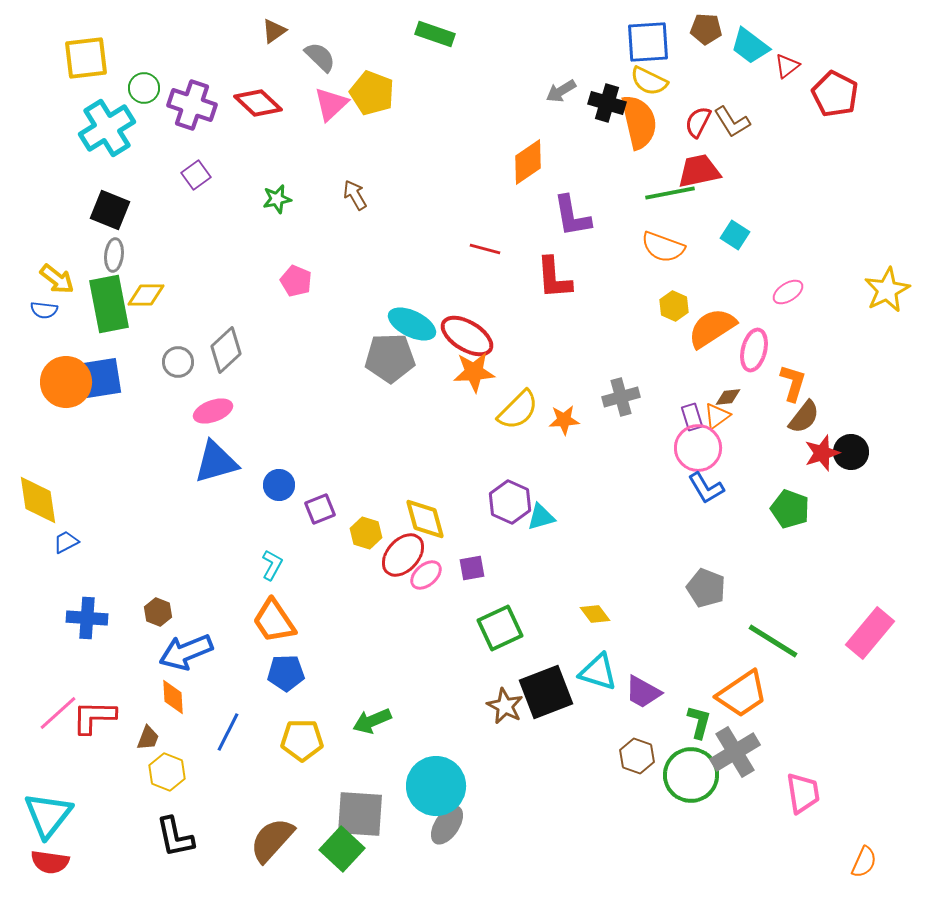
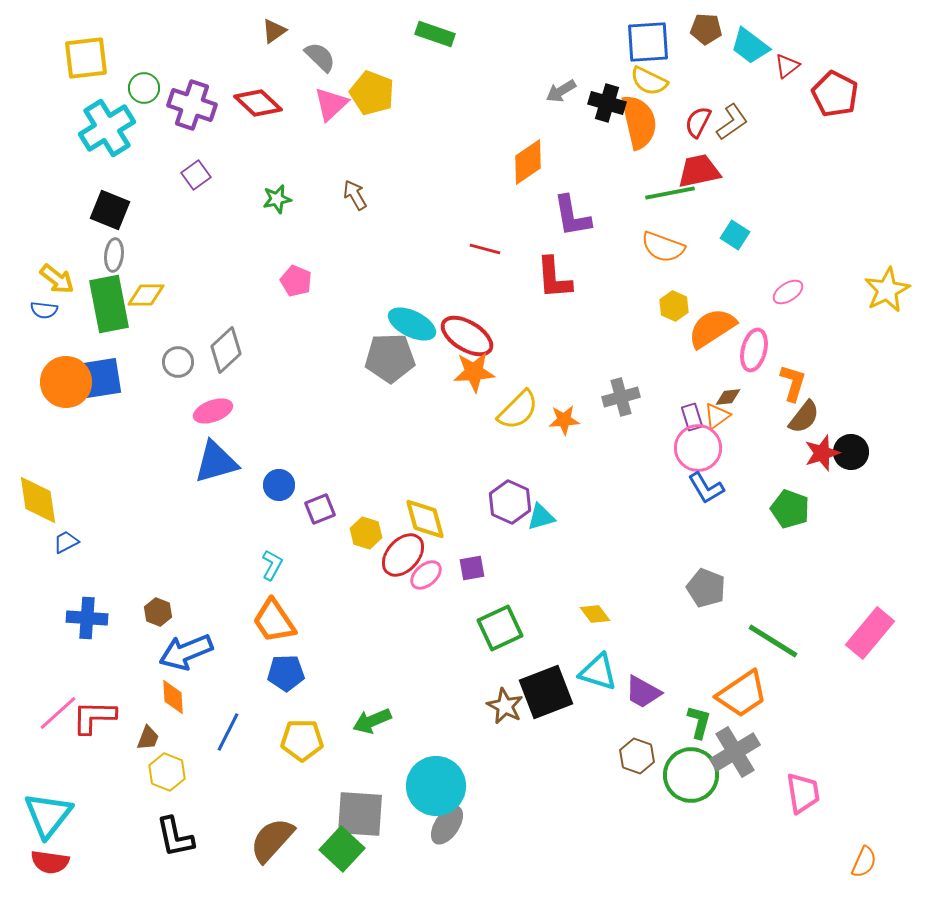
brown L-shape at (732, 122): rotated 93 degrees counterclockwise
